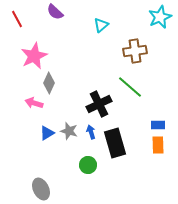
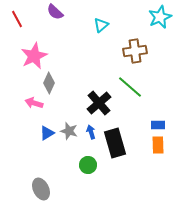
black cross: moved 1 px up; rotated 15 degrees counterclockwise
